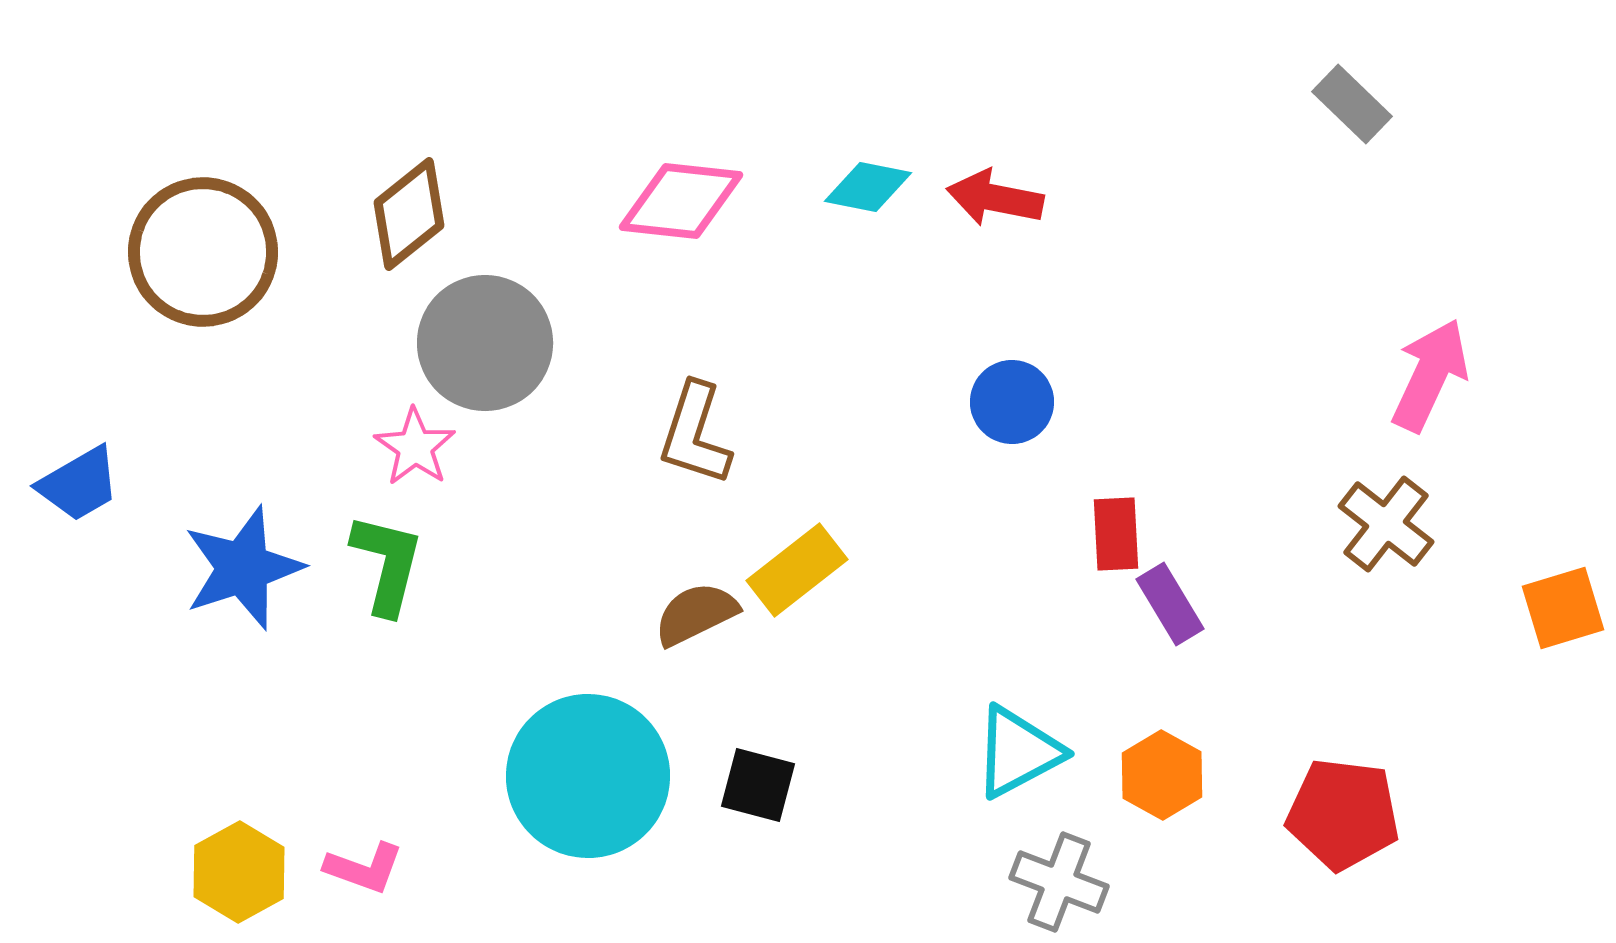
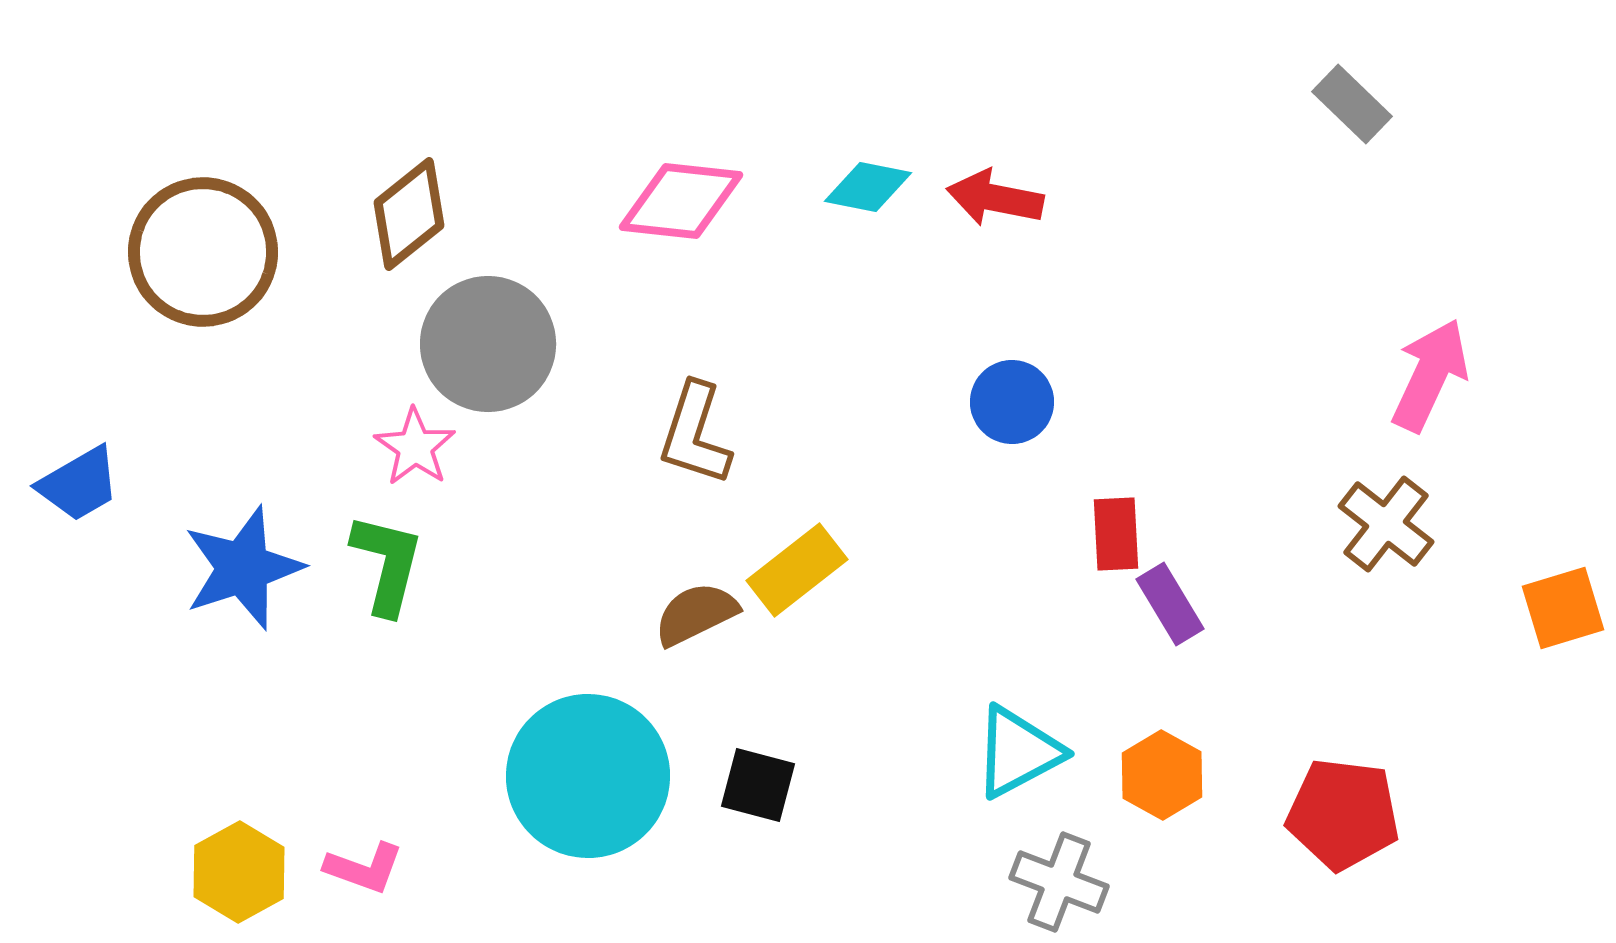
gray circle: moved 3 px right, 1 px down
